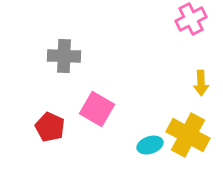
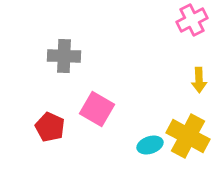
pink cross: moved 1 px right, 1 px down
yellow arrow: moved 2 px left, 3 px up
yellow cross: moved 1 px down
